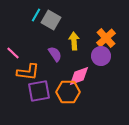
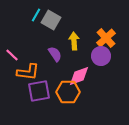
pink line: moved 1 px left, 2 px down
